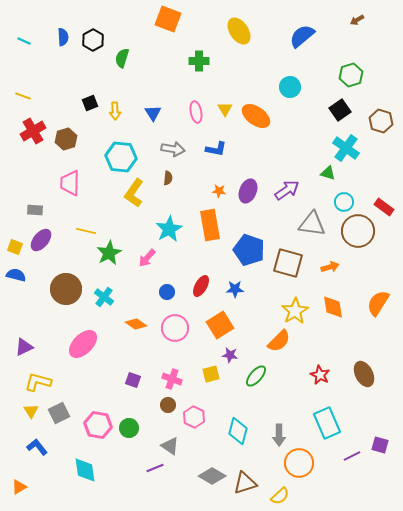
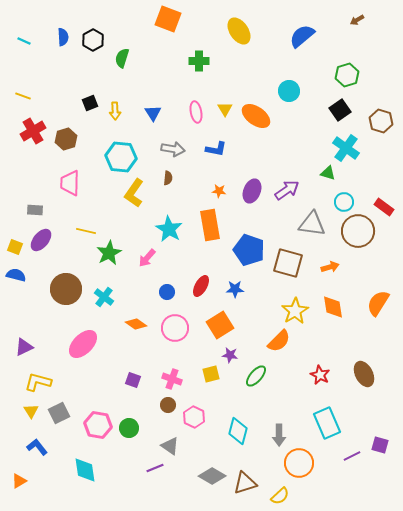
green hexagon at (351, 75): moved 4 px left
cyan circle at (290, 87): moved 1 px left, 4 px down
purple ellipse at (248, 191): moved 4 px right
cyan star at (169, 229): rotated 12 degrees counterclockwise
orange triangle at (19, 487): moved 6 px up
